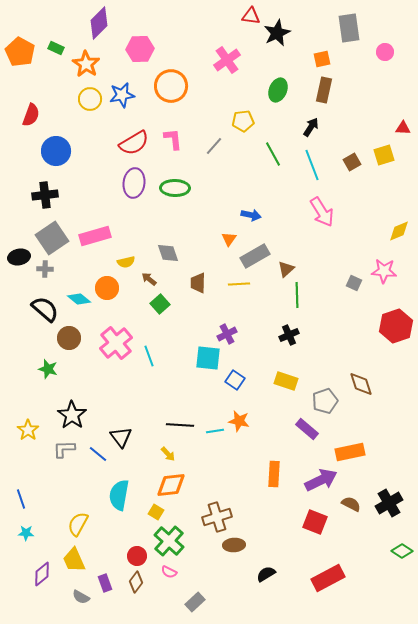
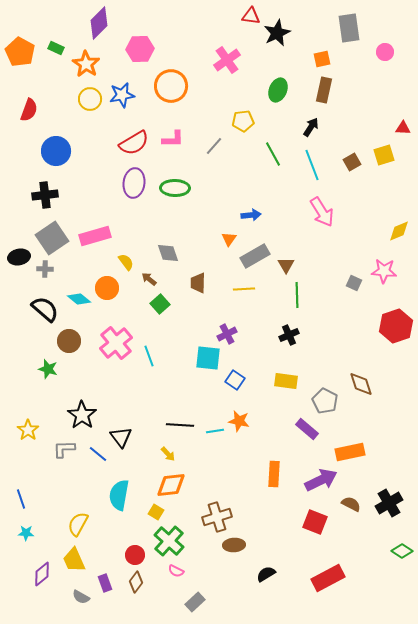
red semicircle at (31, 115): moved 2 px left, 5 px up
pink L-shape at (173, 139): rotated 95 degrees clockwise
blue arrow at (251, 215): rotated 18 degrees counterclockwise
yellow semicircle at (126, 262): rotated 114 degrees counterclockwise
brown triangle at (286, 269): moved 4 px up; rotated 18 degrees counterclockwise
yellow line at (239, 284): moved 5 px right, 5 px down
brown circle at (69, 338): moved 3 px down
yellow rectangle at (286, 381): rotated 10 degrees counterclockwise
gray pentagon at (325, 401): rotated 25 degrees counterclockwise
black star at (72, 415): moved 10 px right
red circle at (137, 556): moved 2 px left, 1 px up
pink semicircle at (169, 572): moved 7 px right, 1 px up
